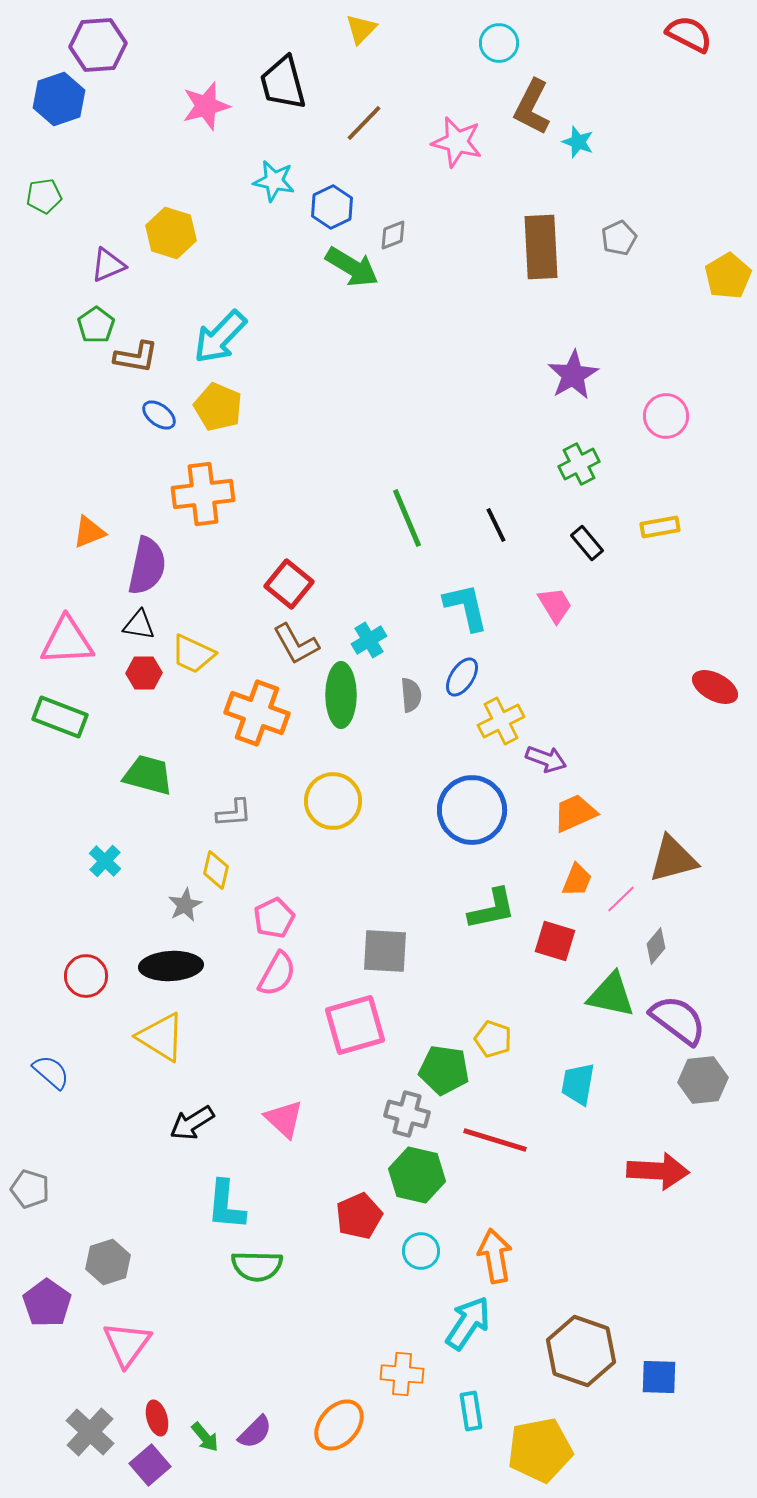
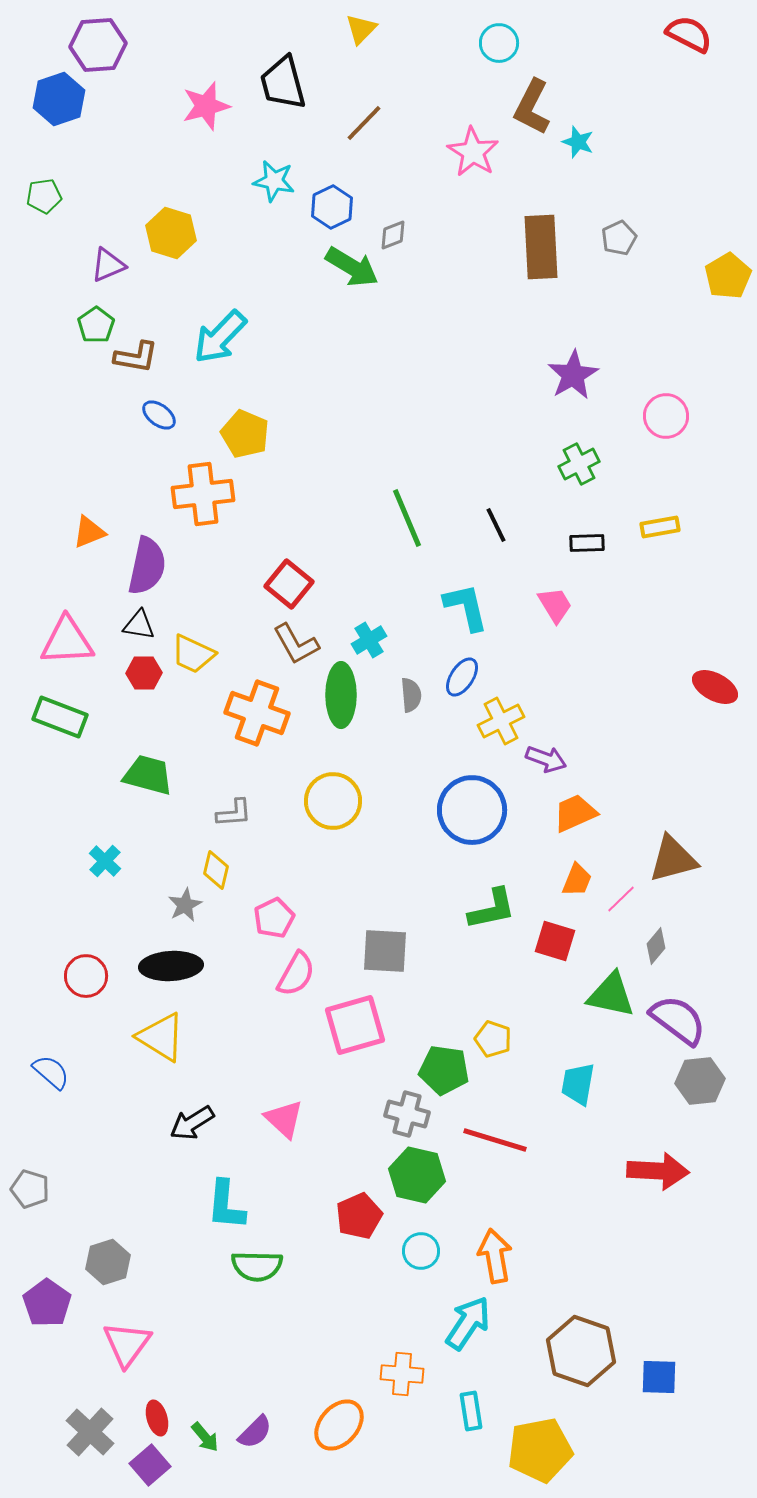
pink star at (457, 142): moved 16 px right, 10 px down; rotated 18 degrees clockwise
yellow pentagon at (218, 407): moved 27 px right, 27 px down
black rectangle at (587, 543): rotated 52 degrees counterclockwise
pink semicircle at (277, 974): moved 19 px right
gray hexagon at (703, 1080): moved 3 px left, 1 px down
